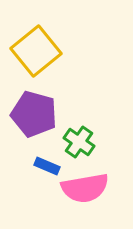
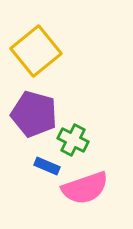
green cross: moved 6 px left, 2 px up; rotated 8 degrees counterclockwise
pink semicircle: rotated 9 degrees counterclockwise
